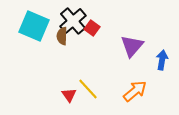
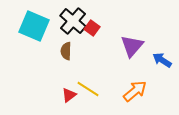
black cross: rotated 8 degrees counterclockwise
brown semicircle: moved 4 px right, 15 px down
blue arrow: rotated 66 degrees counterclockwise
yellow line: rotated 15 degrees counterclockwise
red triangle: rotated 28 degrees clockwise
